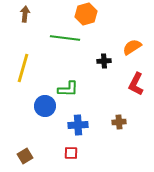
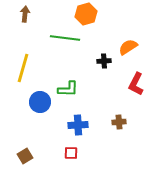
orange semicircle: moved 4 px left
blue circle: moved 5 px left, 4 px up
